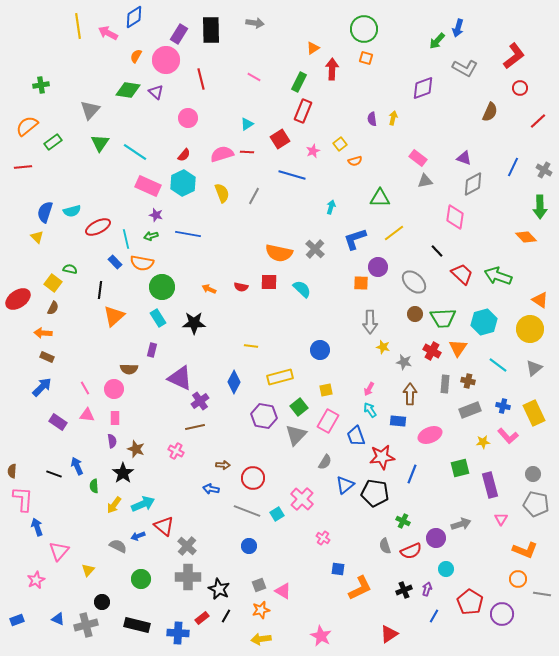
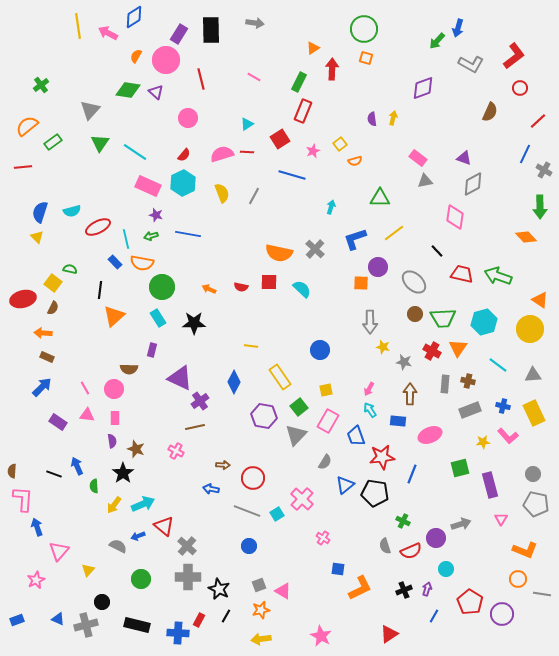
gray L-shape at (465, 68): moved 6 px right, 4 px up
green cross at (41, 85): rotated 28 degrees counterclockwise
blue line at (513, 167): moved 12 px right, 13 px up
blue semicircle at (45, 212): moved 5 px left
red trapezoid at (462, 274): rotated 30 degrees counterclockwise
red ellipse at (18, 299): moved 5 px right; rotated 20 degrees clockwise
gray triangle at (534, 368): moved 1 px left, 7 px down; rotated 36 degrees clockwise
yellow rectangle at (280, 377): rotated 70 degrees clockwise
red rectangle at (202, 618): moved 3 px left, 2 px down; rotated 24 degrees counterclockwise
